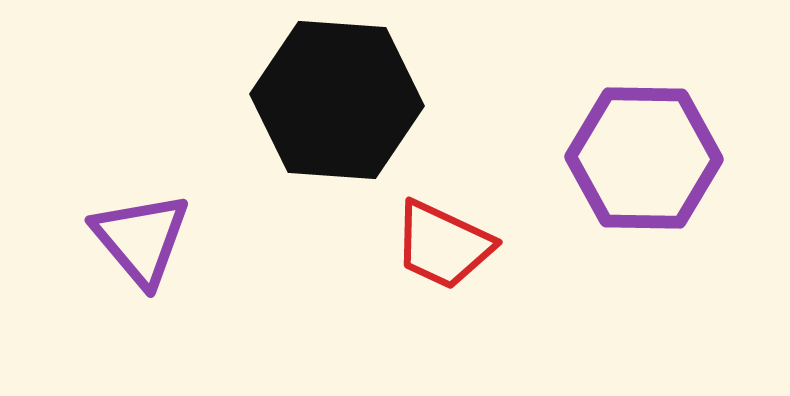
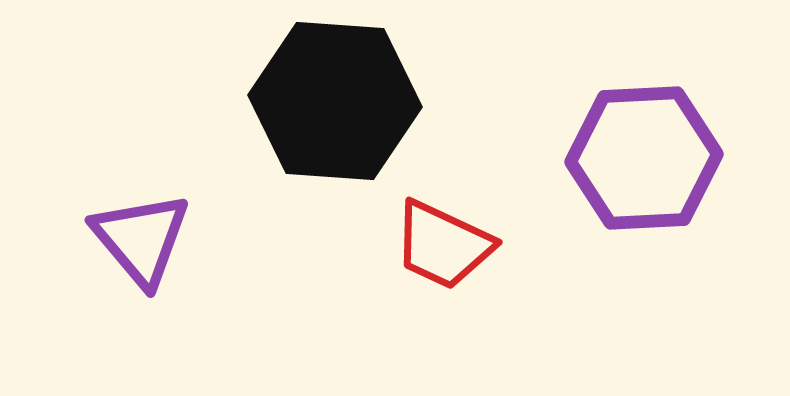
black hexagon: moved 2 px left, 1 px down
purple hexagon: rotated 4 degrees counterclockwise
